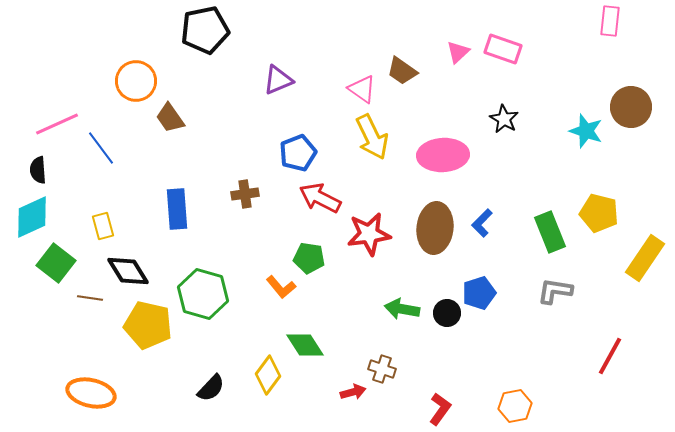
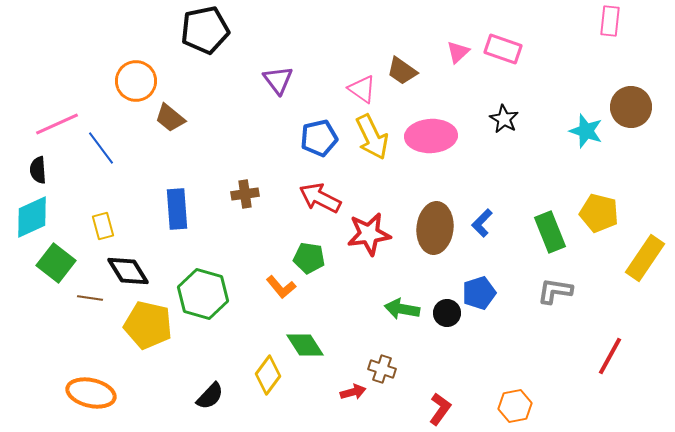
purple triangle at (278, 80): rotated 44 degrees counterclockwise
brown trapezoid at (170, 118): rotated 16 degrees counterclockwise
blue pentagon at (298, 153): moved 21 px right, 15 px up; rotated 9 degrees clockwise
pink ellipse at (443, 155): moved 12 px left, 19 px up
black semicircle at (211, 388): moved 1 px left, 8 px down
